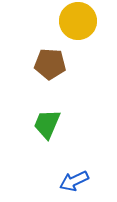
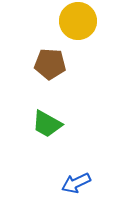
green trapezoid: rotated 84 degrees counterclockwise
blue arrow: moved 2 px right, 2 px down
